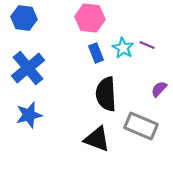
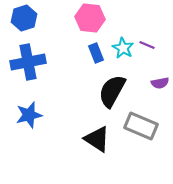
blue hexagon: rotated 25 degrees counterclockwise
blue cross: moved 6 px up; rotated 28 degrees clockwise
purple semicircle: moved 1 px right, 6 px up; rotated 144 degrees counterclockwise
black semicircle: moved 6 px right, 3 px up; rotated 32 degrees clockwise
black triangle: rotated 12 degrees clockwise
